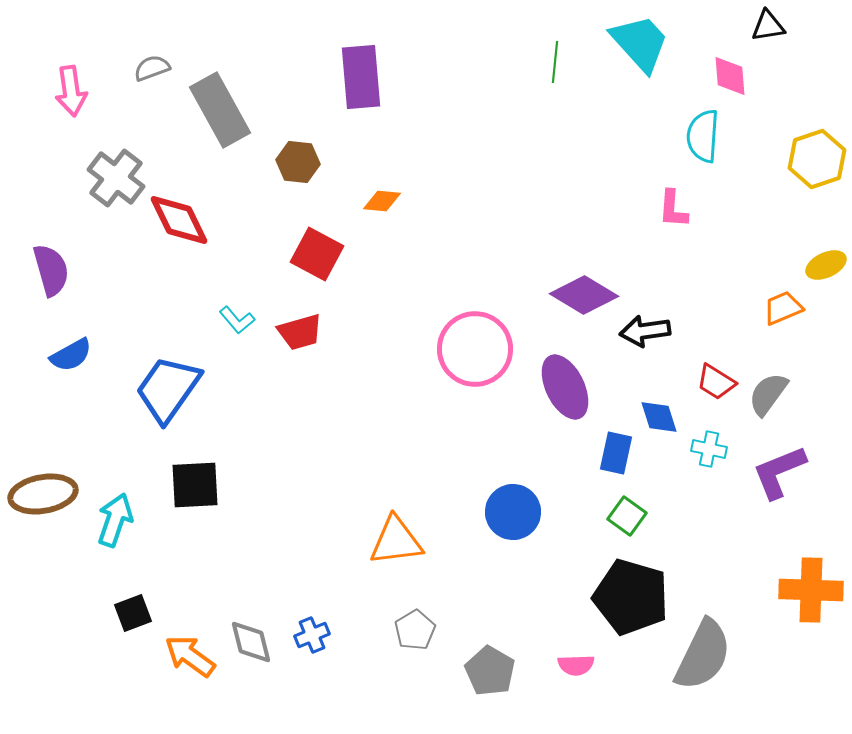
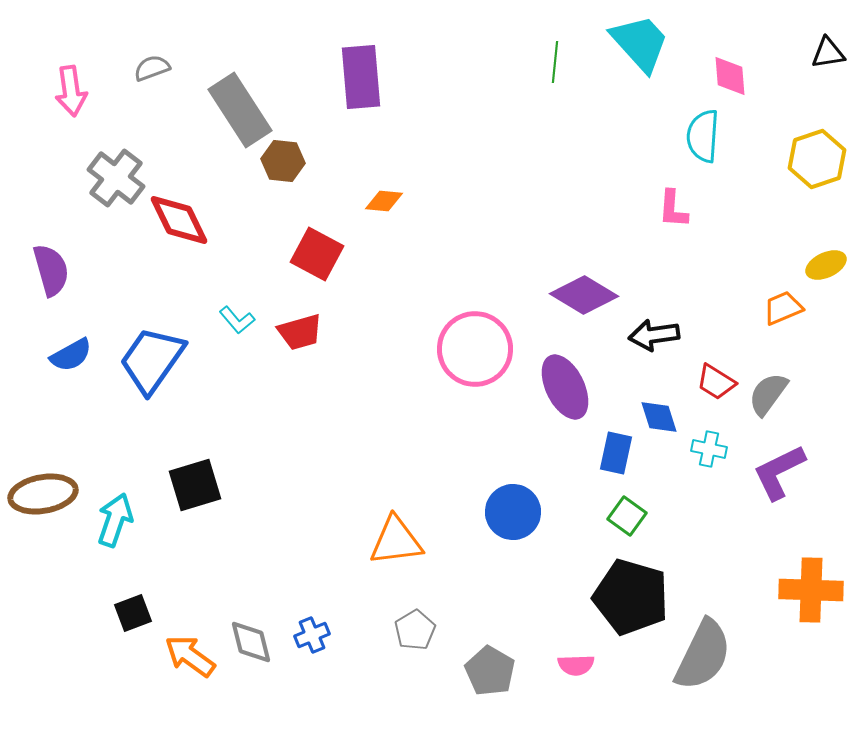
black triangle at (768, 26): moved 60 px right, 27 px down
gray rectangle at (220, 110): moved 20 px right; rotated 4 degrees counterclockwise
brown hexagon at (298, 162): moved 15 px left, 1 px up
orange diamond at (382, 201): moved 2 px right
black arrow at (645, 331): moved 9 px right, 4 px down
blue trapezoid at (168, 389): moved 16 px left, 29 px up
purple L-shape at (779, 472): rotated 4 degrees counterclockwise
black square at (195, 485): rotated 14 degrees counterclockwise
